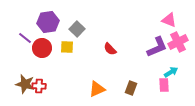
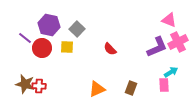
purple hexagon: moved 1 px right, 3 px down; rotated 20 degrees clockwise
